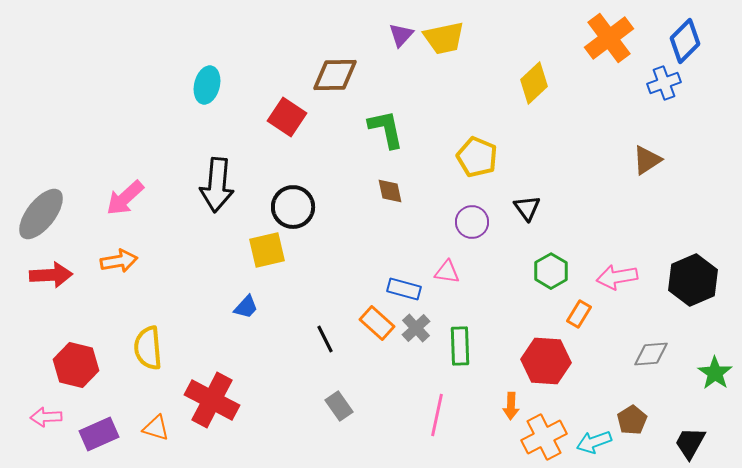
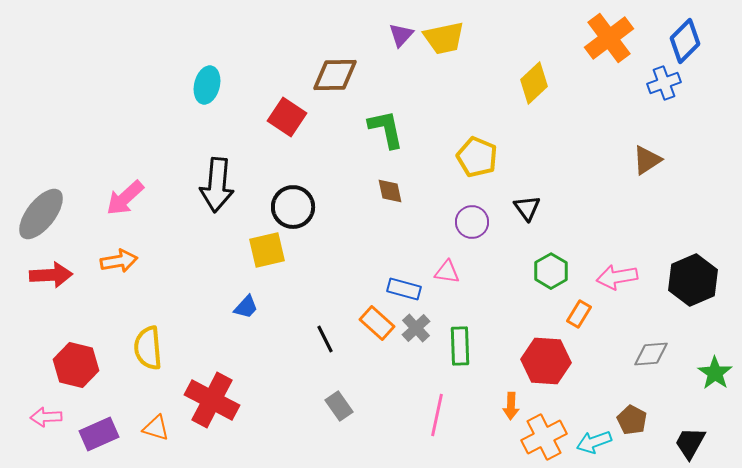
brown pentagon at (632, 420): rotated 12 degrees counterclockwise
